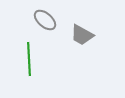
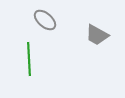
gray trapezoid: moved 15 px right
